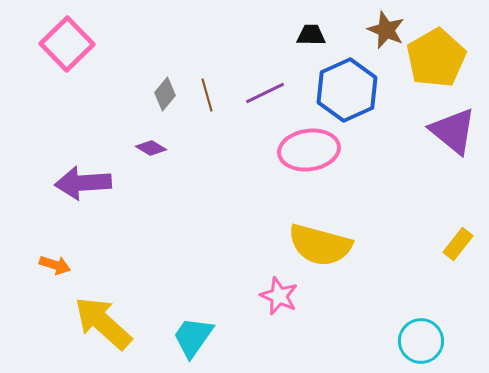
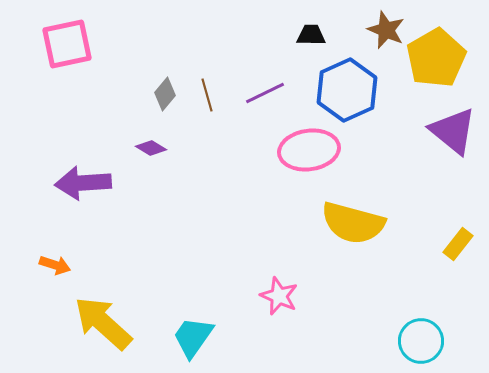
pink square: rotated 32 degrees clockwise
yellow semicircle: moved 33 px right, 22 px up
